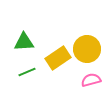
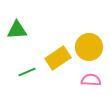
green triangle: moved 7 px left, 12 px up
yellow circle: moved 2 px right, 2 px up
pink semicircle: rotated 18 degrees clockwise
